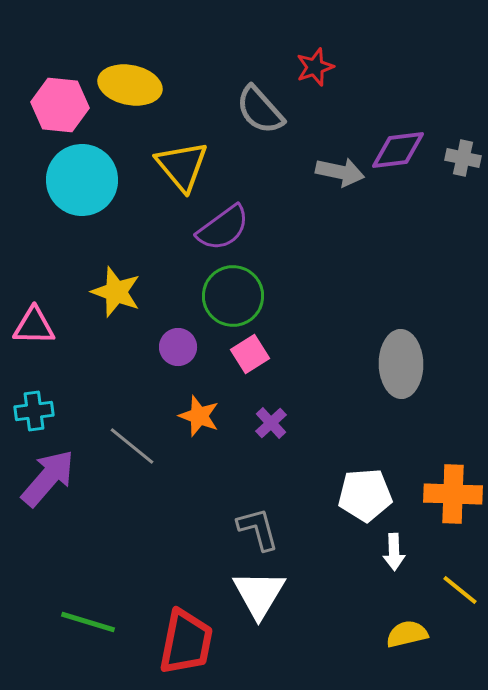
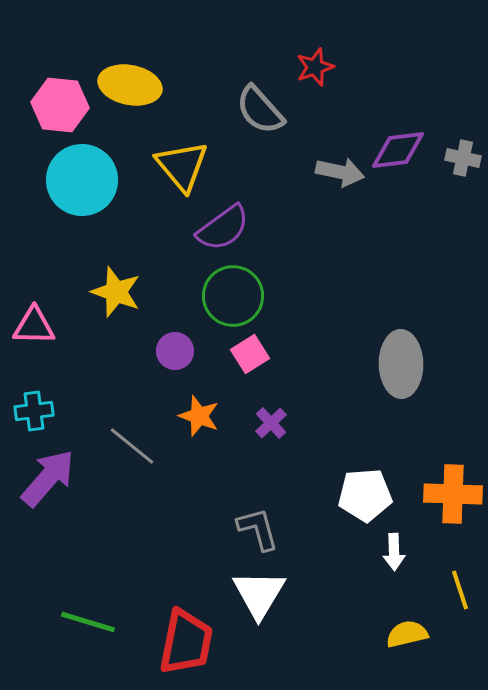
purple circle: moved 3 px left, 4 px down
yellow line: rotated 33 degrees clockwise
